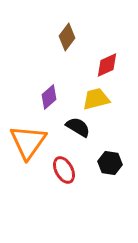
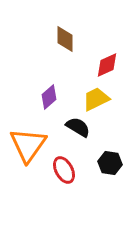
brown diamond: moved 2 px left, 2 px down; rotated 36 degrees counterclockwise
yellow trapezoid: rotated 12 degrees counterclockwise
orange triangle: moved 3 px down
